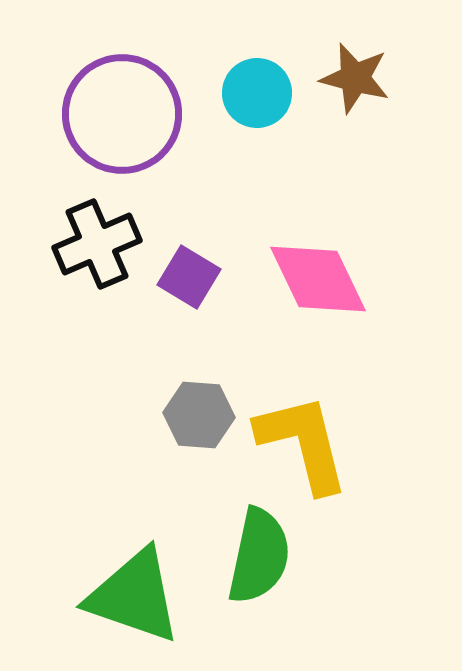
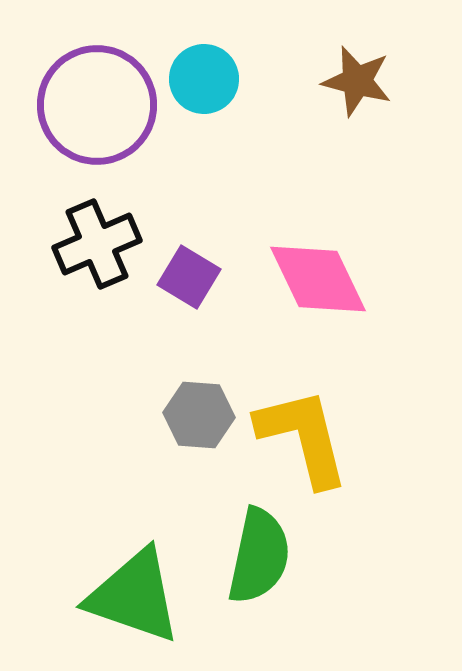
brown star: moved 2 px right, 3 px down
cyan circle: moved 53 px left, 14 px up
purple circle: moved 25 px left, 9 px up
yellow L-shape: moved 6 px up
